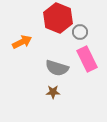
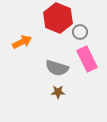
brown star: moved 5 px right
